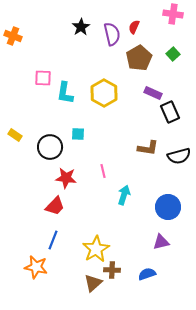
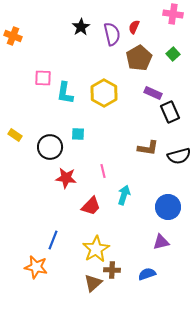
red trapezoid: moved 36 px right
